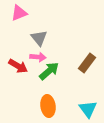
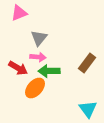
gray triangle: rotated 18 degrees clockwise
red arrow: moved 2 px down
green arrow: rotated 140 degrees counterclockwise
orange ellipse: moved 13 px left, 18 px up; rotated 50 degrees clockwise
